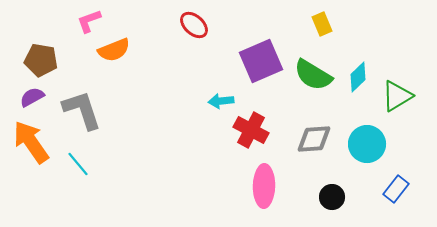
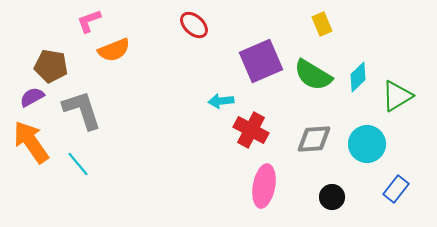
brown pentagon: moved 10 px right, 6 px down
pink ellipse: rotated 9 degrees clockwise
